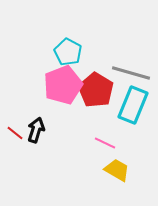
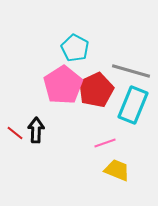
cyan pentagon: moved 7 px right, 4 px up
gray line: moved 2 px up
pink pentagon: rotated 12 degrees counterclockwise
red pentagon: rotated 16 degrees clockwise
black arrow: rotated 15 degrees counterclockwise
pink line: rotated 45 degrees counterclockwise
yellow trapezoid: rotated 8 degrees counterclockwise
